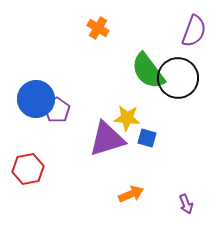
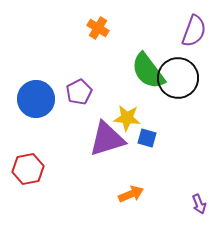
purple pentagon: moved 22 px right, 18 px up; rotated 10 degrees clockwise
purple arrow: moved 13 px right
